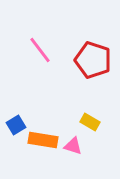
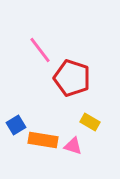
red pentagon: moved 21 px left, 18 px down
